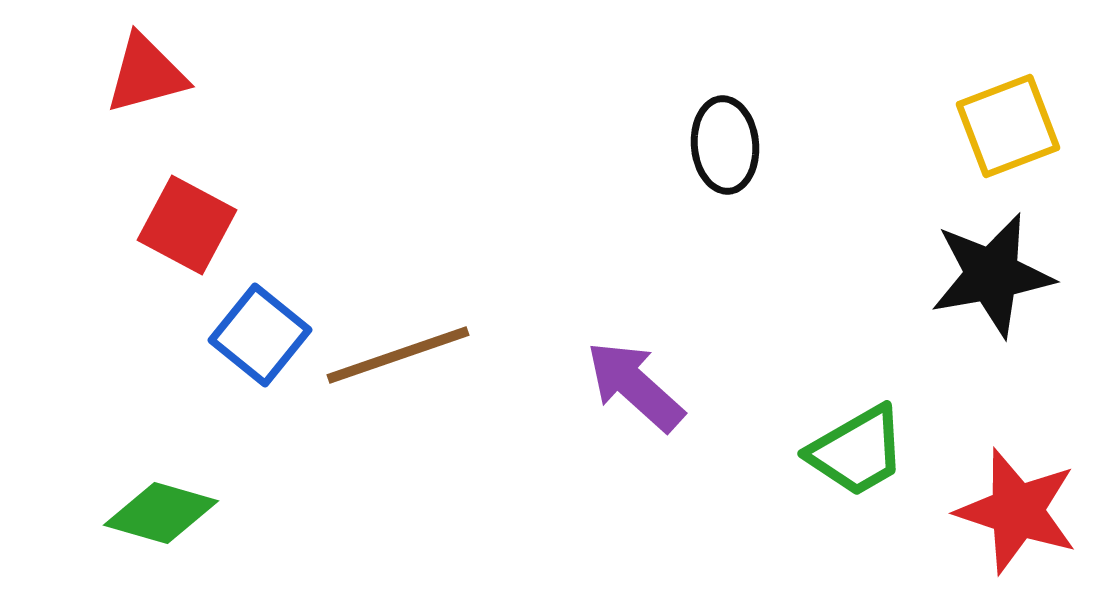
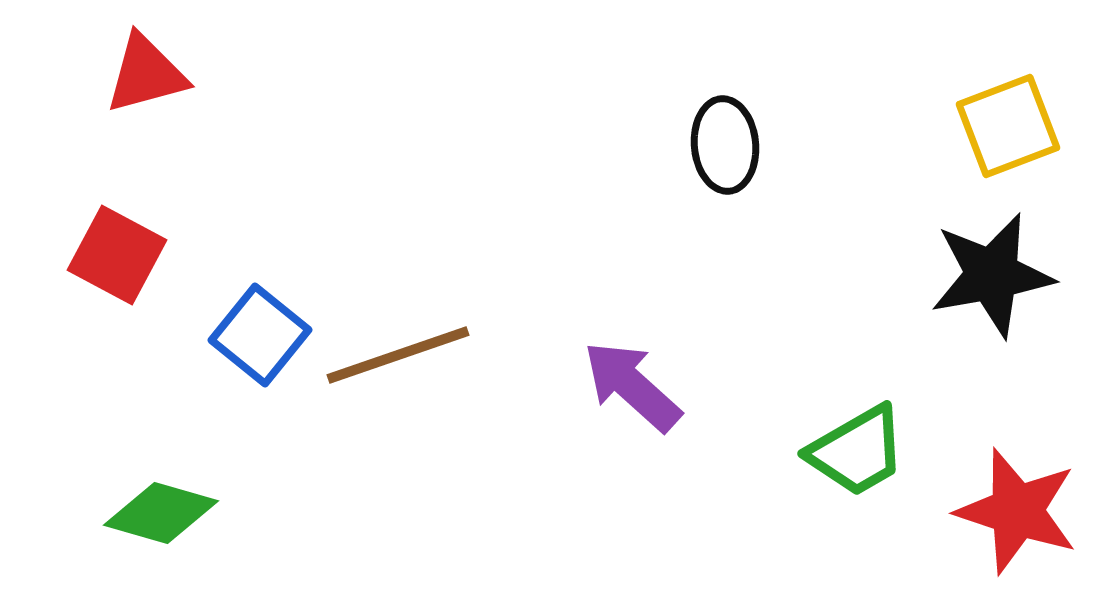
red square: moved 70 px left, 30 px down
purple arrow: moved 3 px left
